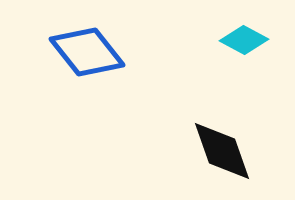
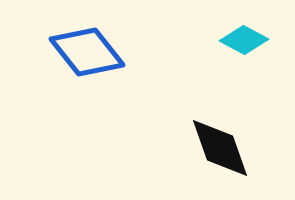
black diamond: moved 2 px left, 3 px up
